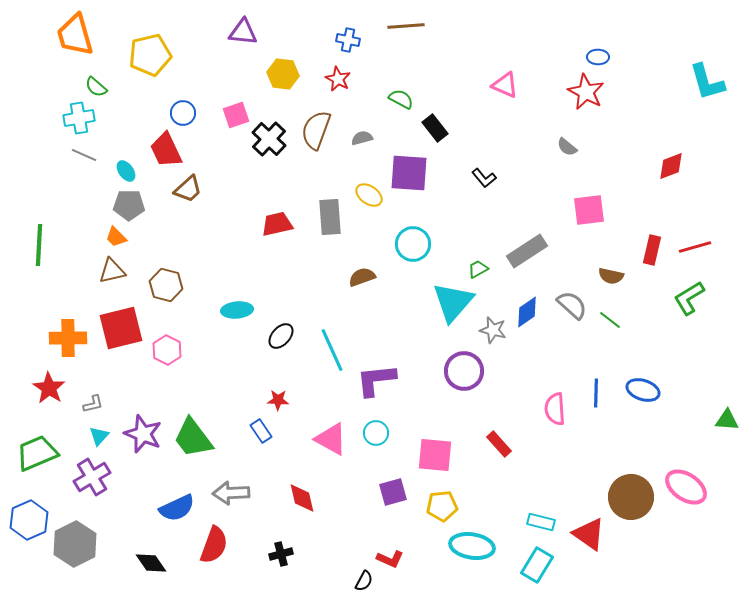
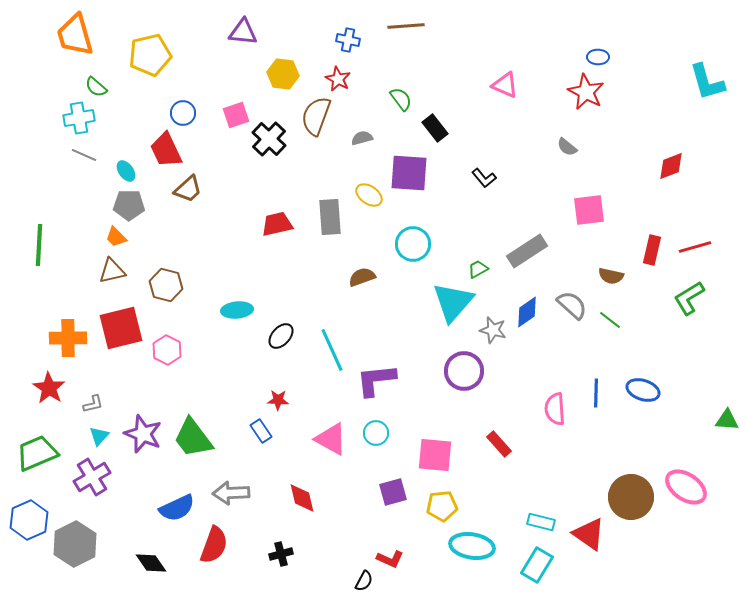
green semicircle at (401, 99): rotated 25 degrees clockwise
brown semicircle at (316, 130): moved 14 px up
